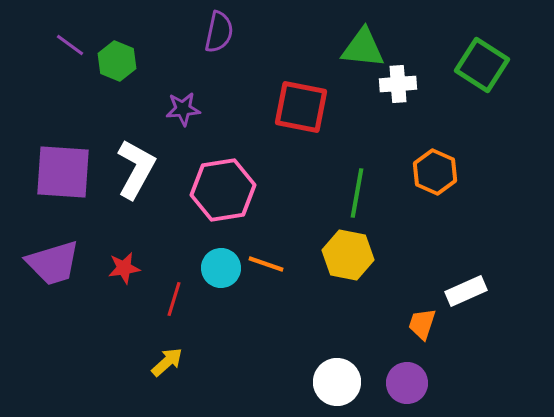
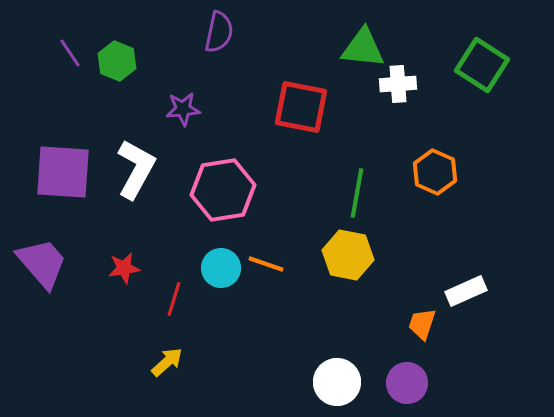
purple line: moved 8 px down; rotated 20 degrees clockwise
purple trapezoid: moved 11 px left; rotated 114 degrees counterclockwise
